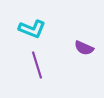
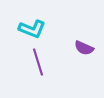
purple line: moved 1 px right, 3 px up
